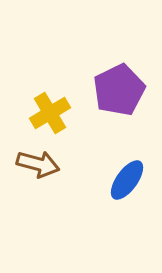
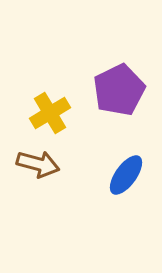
blue ellipse: moved 1 px left, 5 px up
